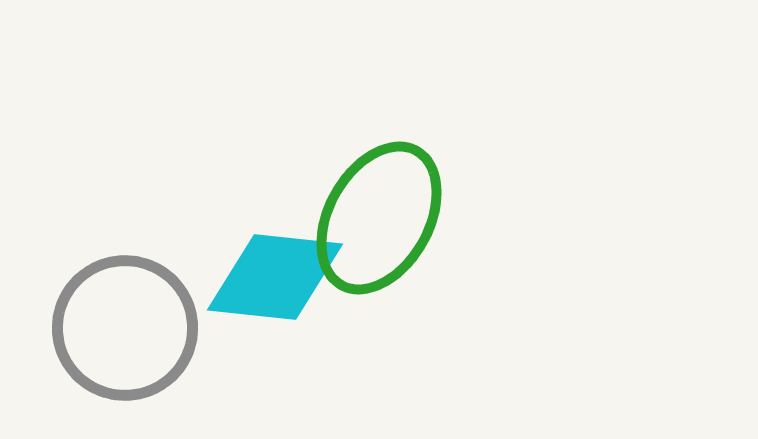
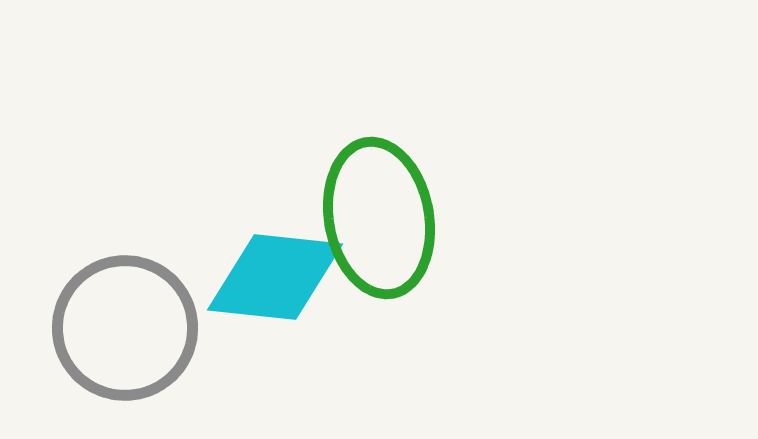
green ellipse: rotated 39 degrees counterclockwise
